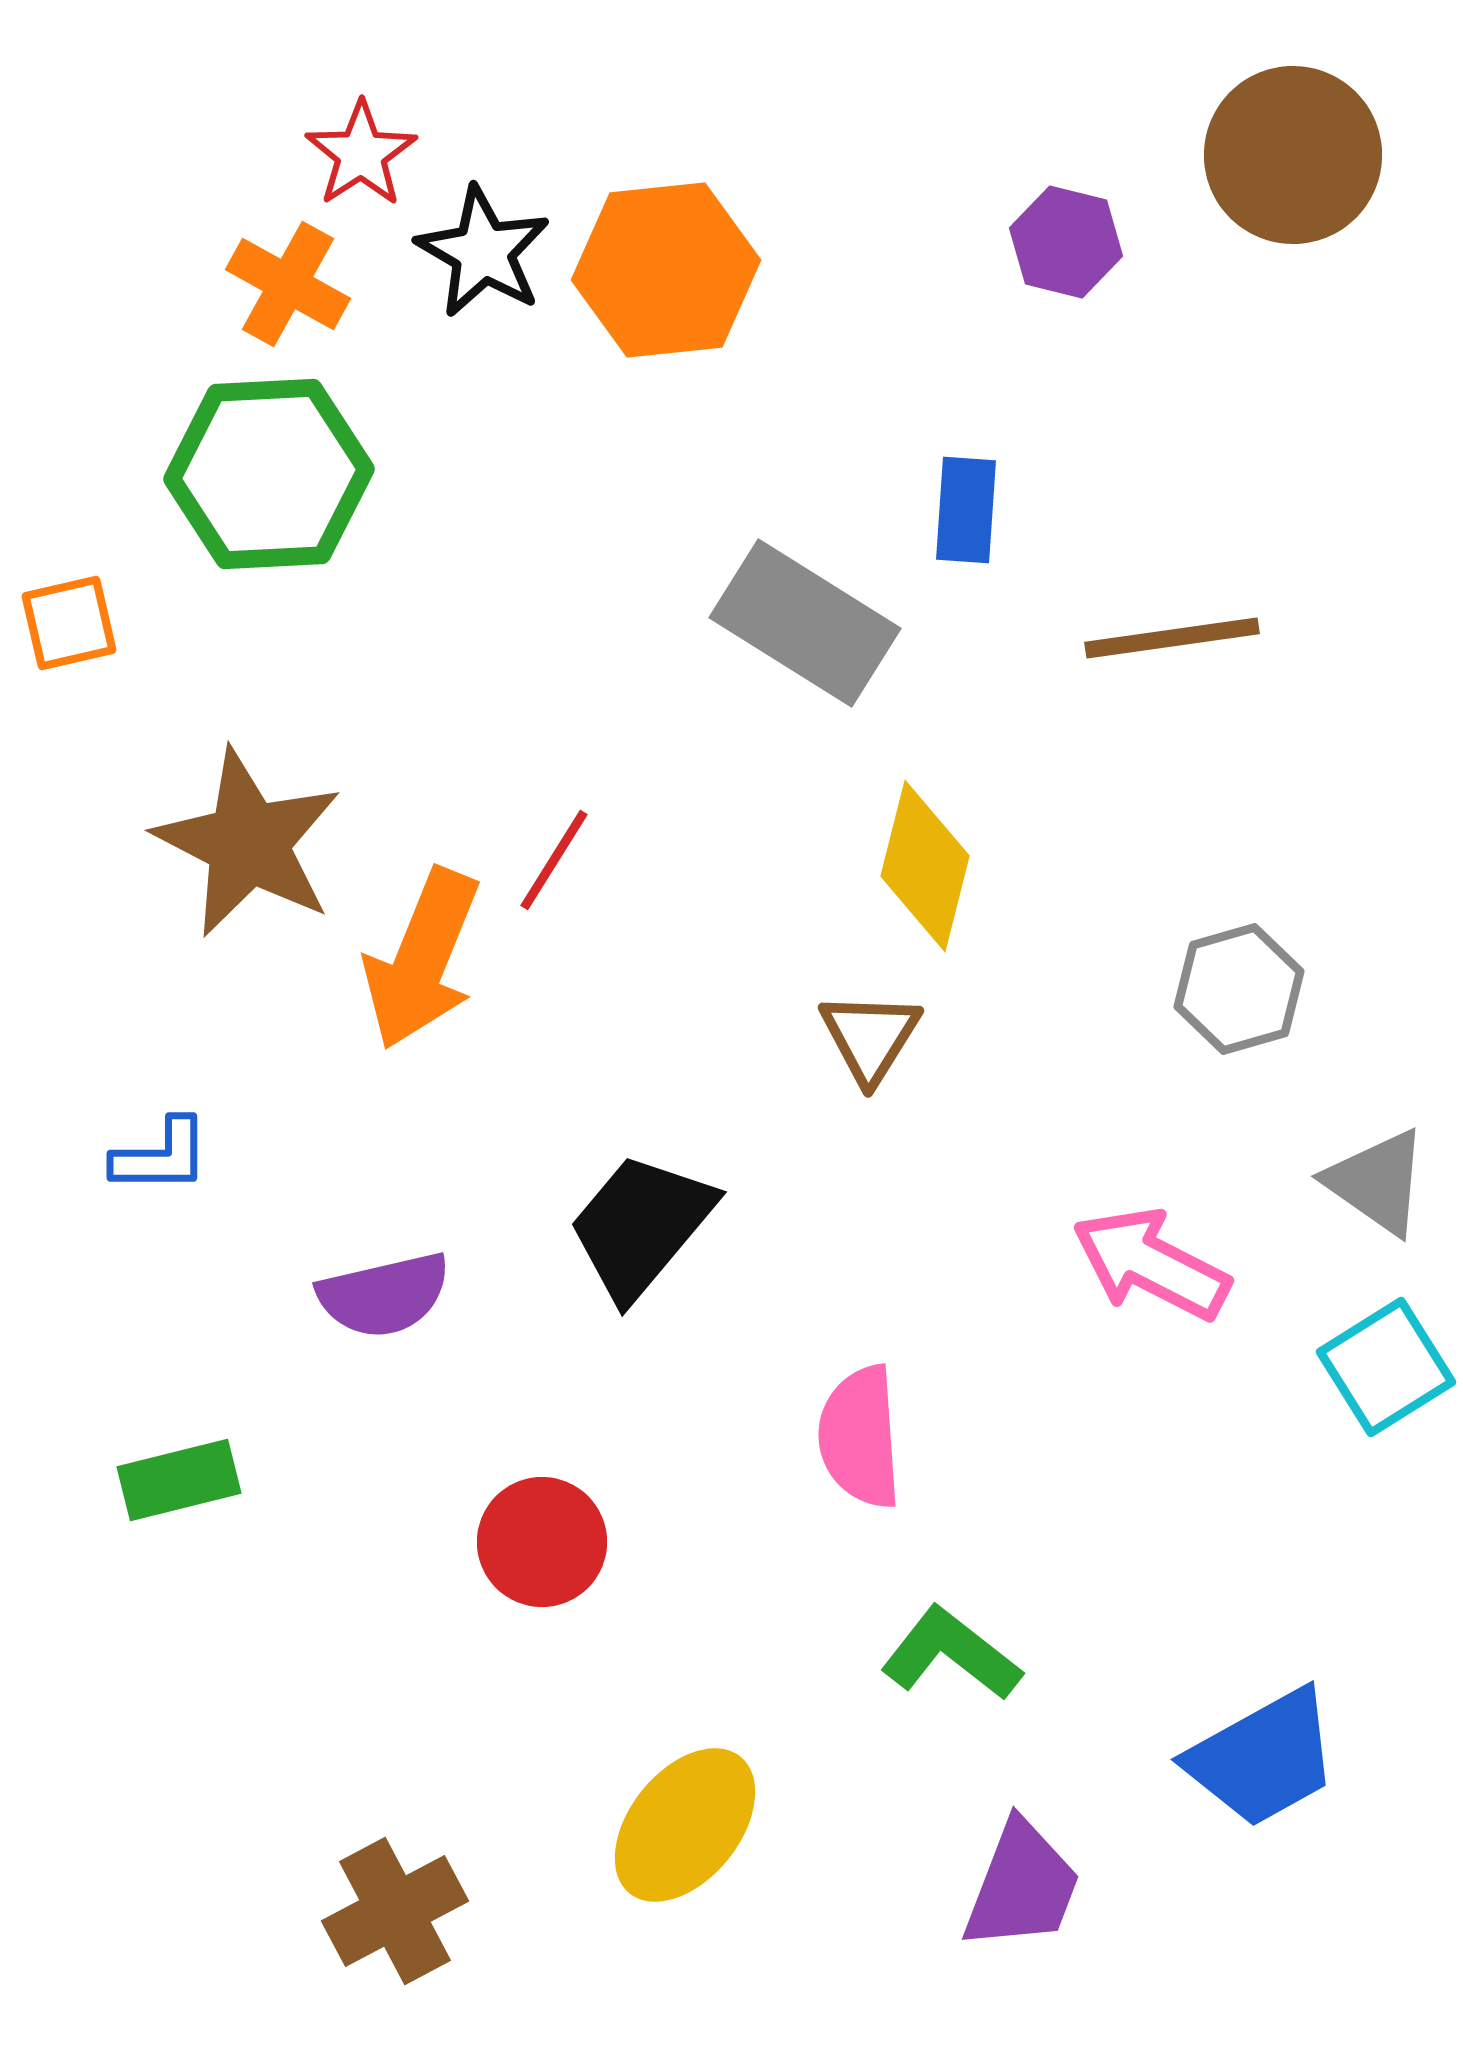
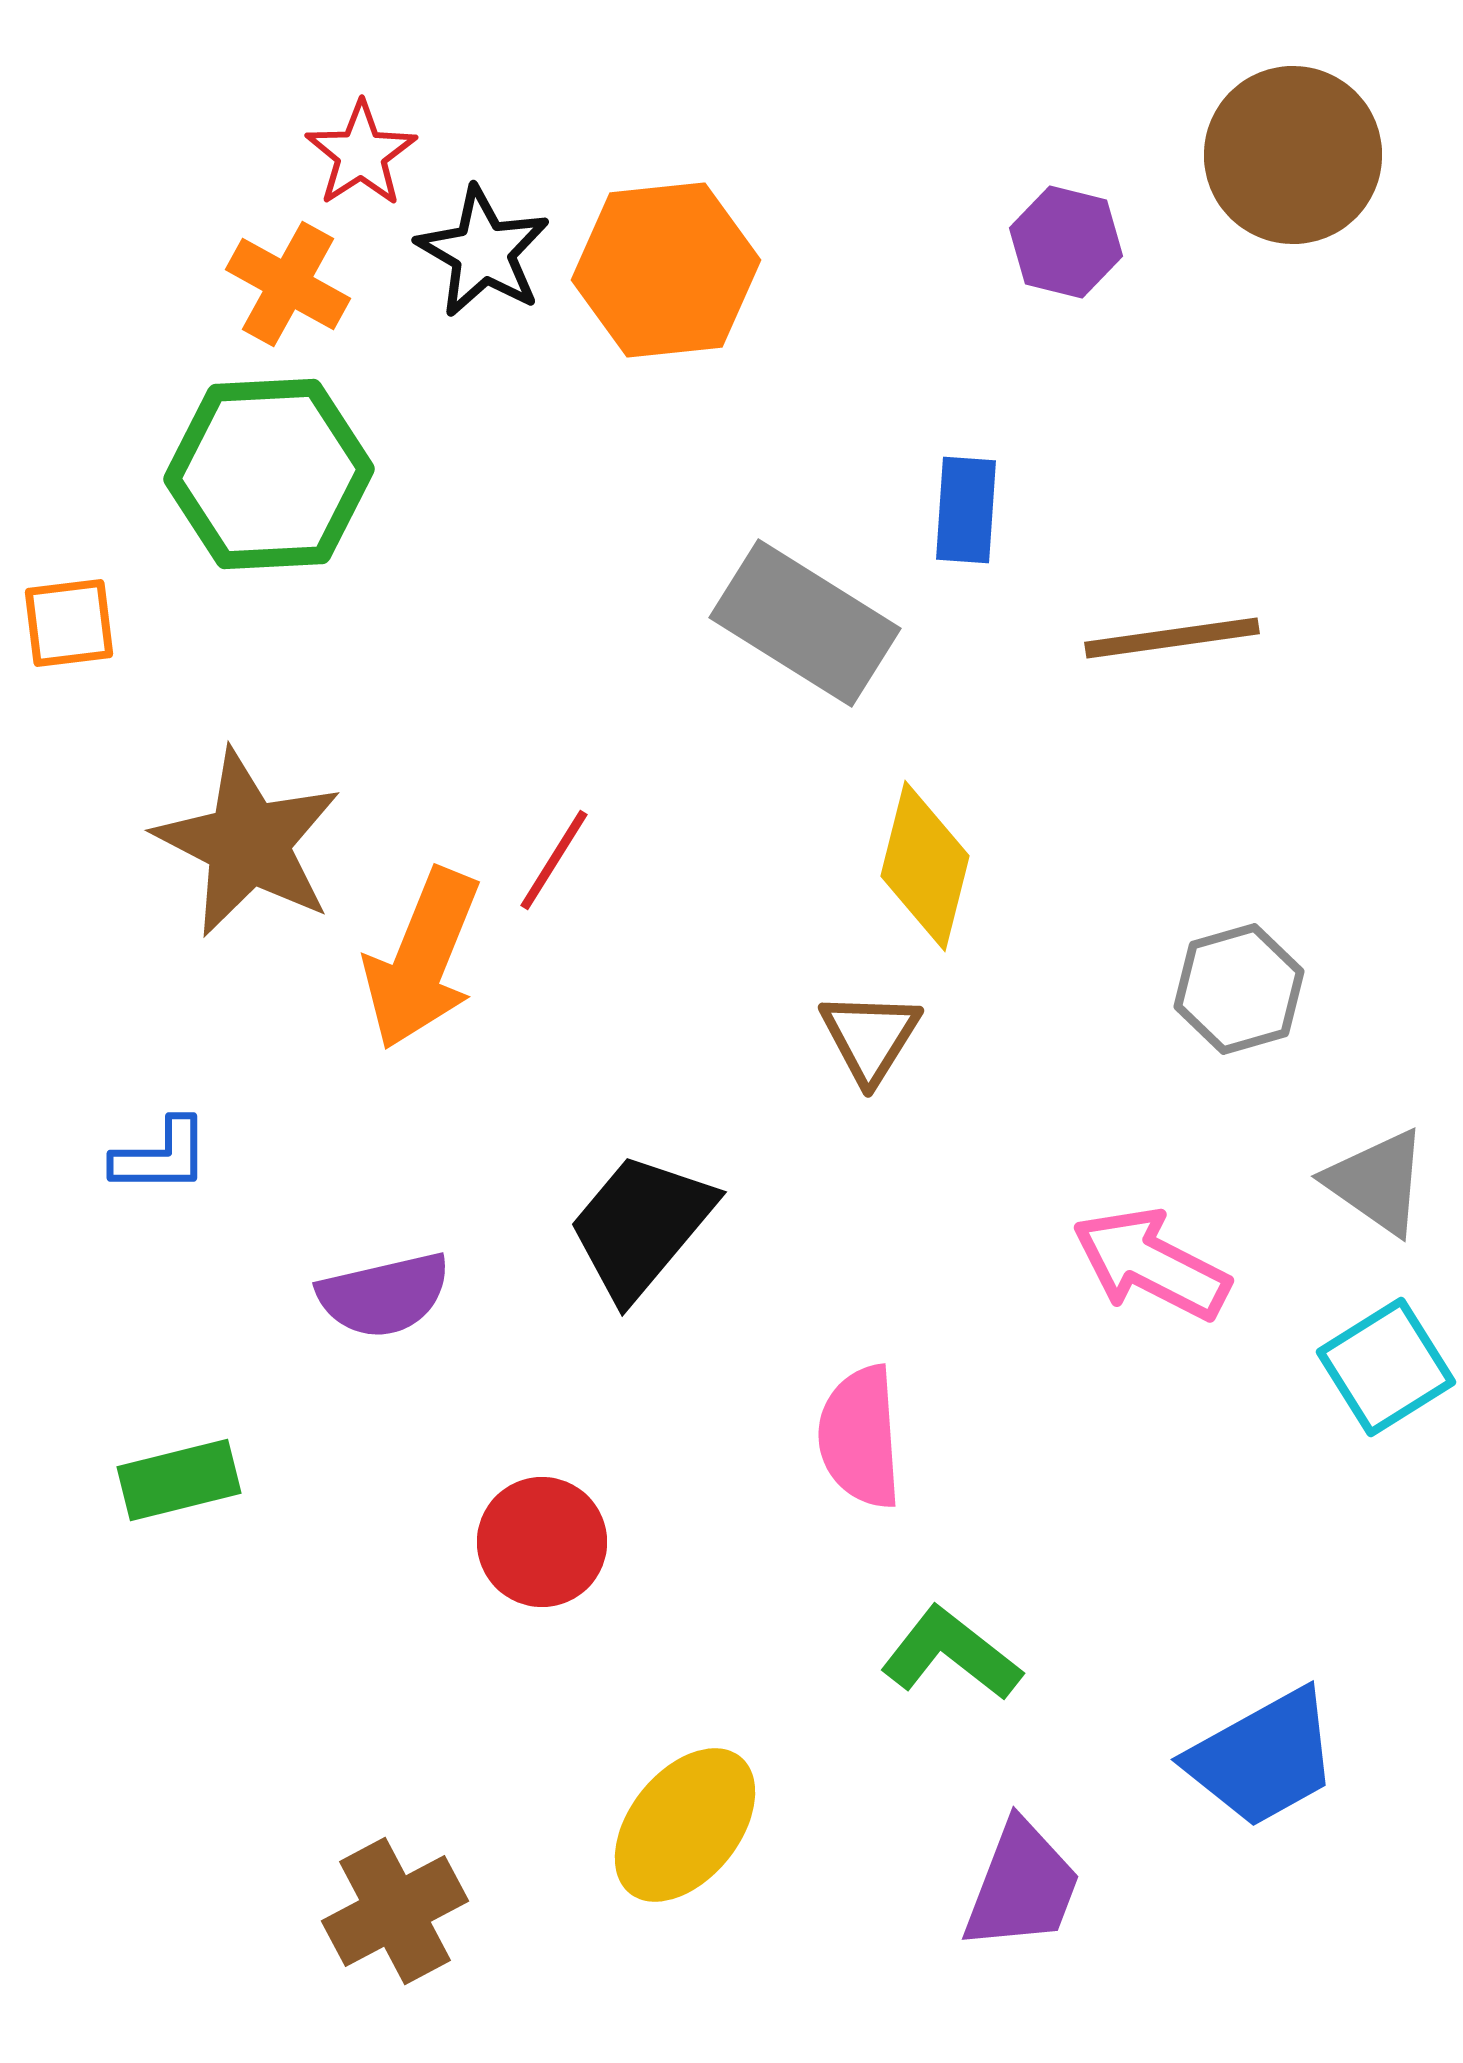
orange square: rotated 6 degrees clockwise
